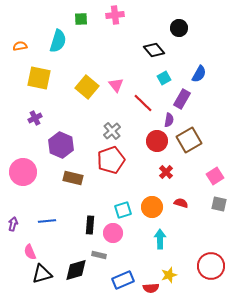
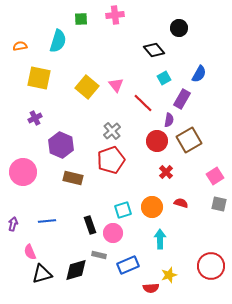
black rectangle at (90, 225): rotated 24 degrees counterclockwise
blue rectangle at (123, 280): moved 5 px right, 15 px up
